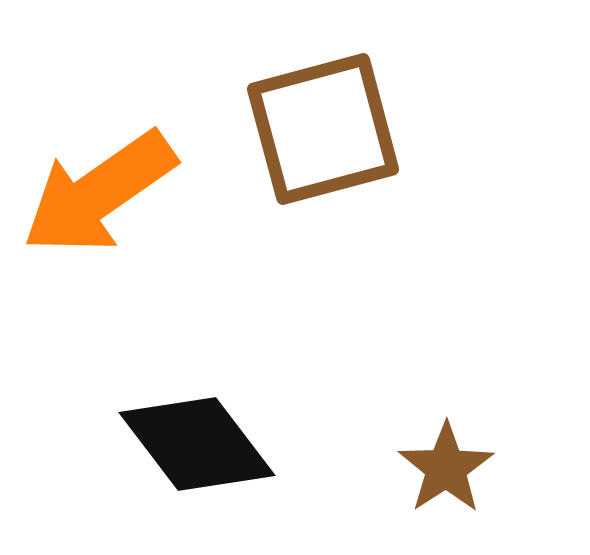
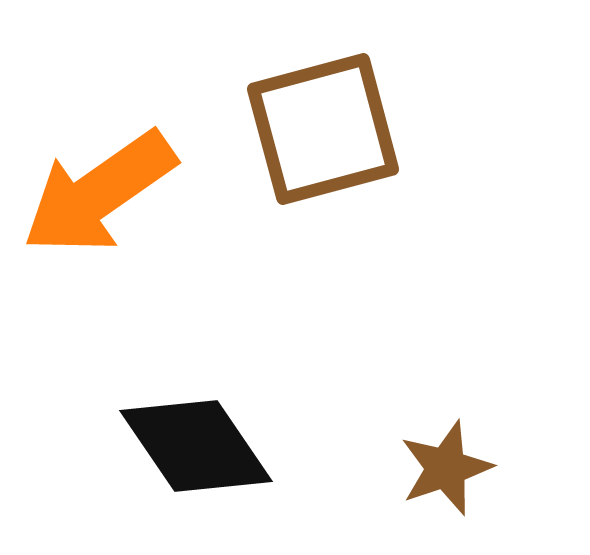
black diamond: moved 1 px left, 2 px down; rotated 3 degrees clockwise
brown star: rotated 14 degrees clockwise
